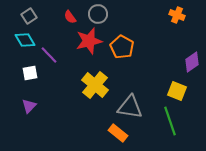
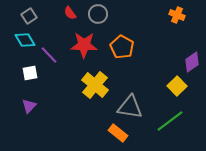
red semicircle: moved 4 px up
red star: moved 5 px left, 4 px down; rotated 16 degrees clockwise
yellow square: moved 5 px up; rotated 24 degrees clockwise
green line: rotated 72 degrees clockwise
